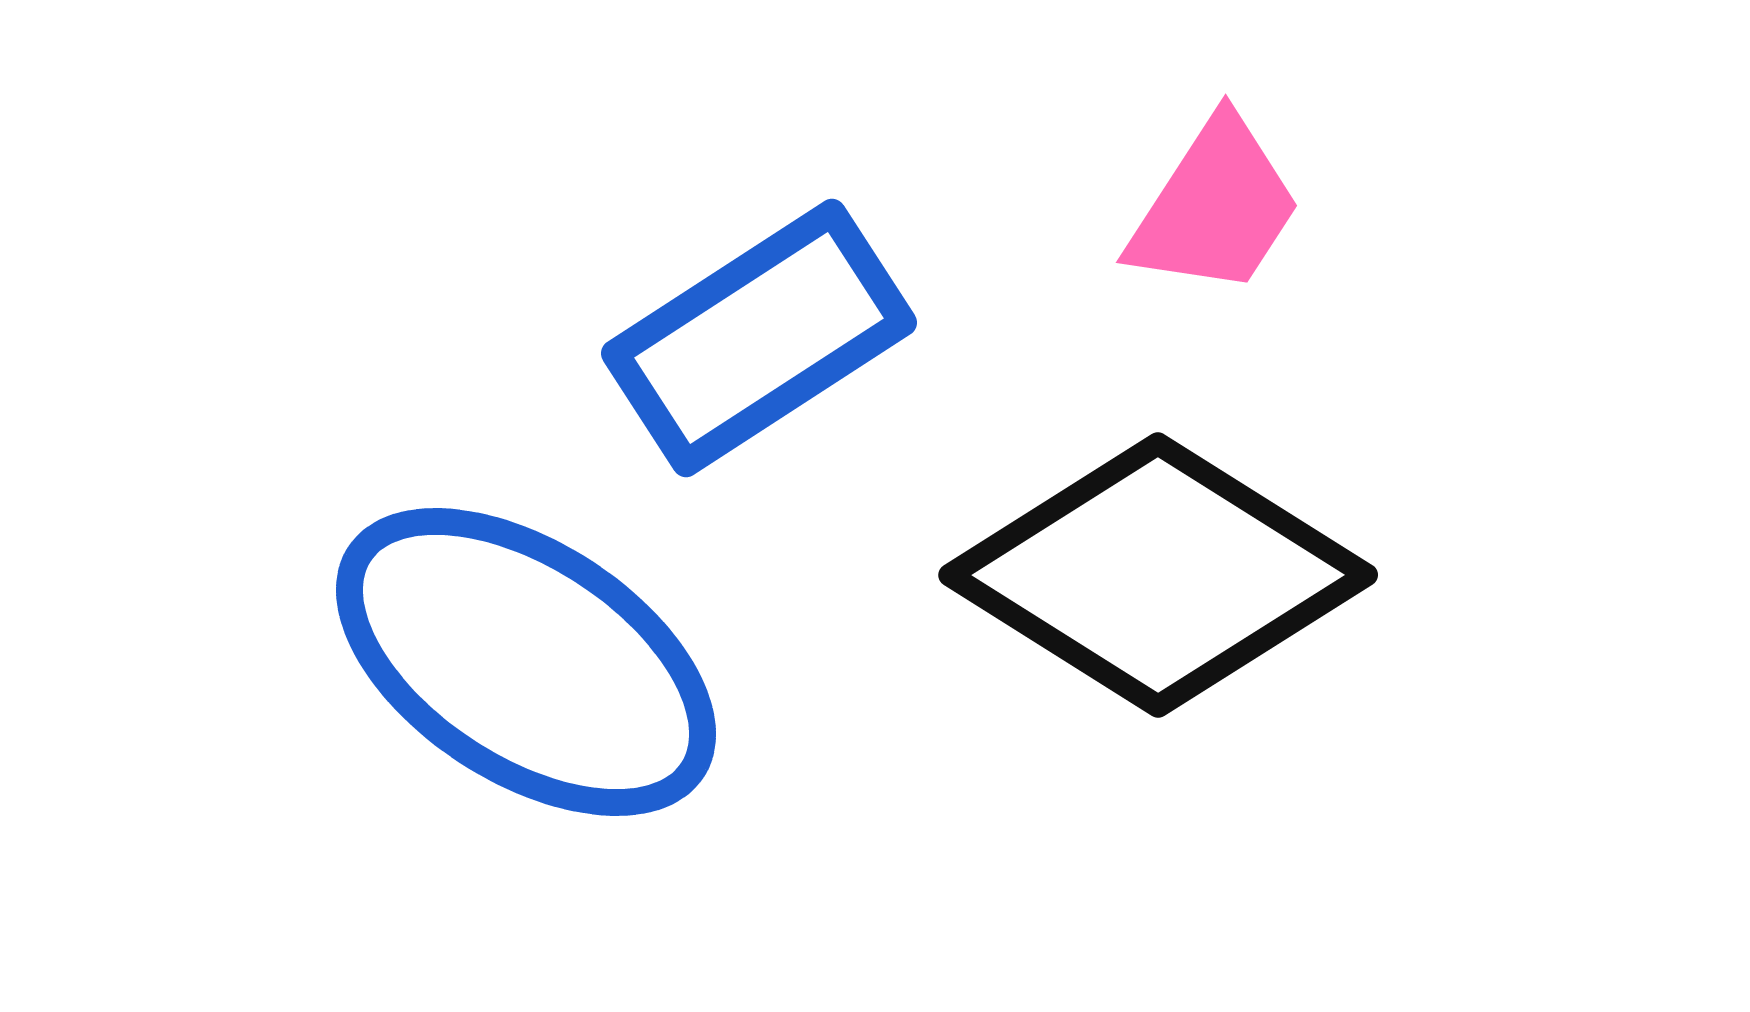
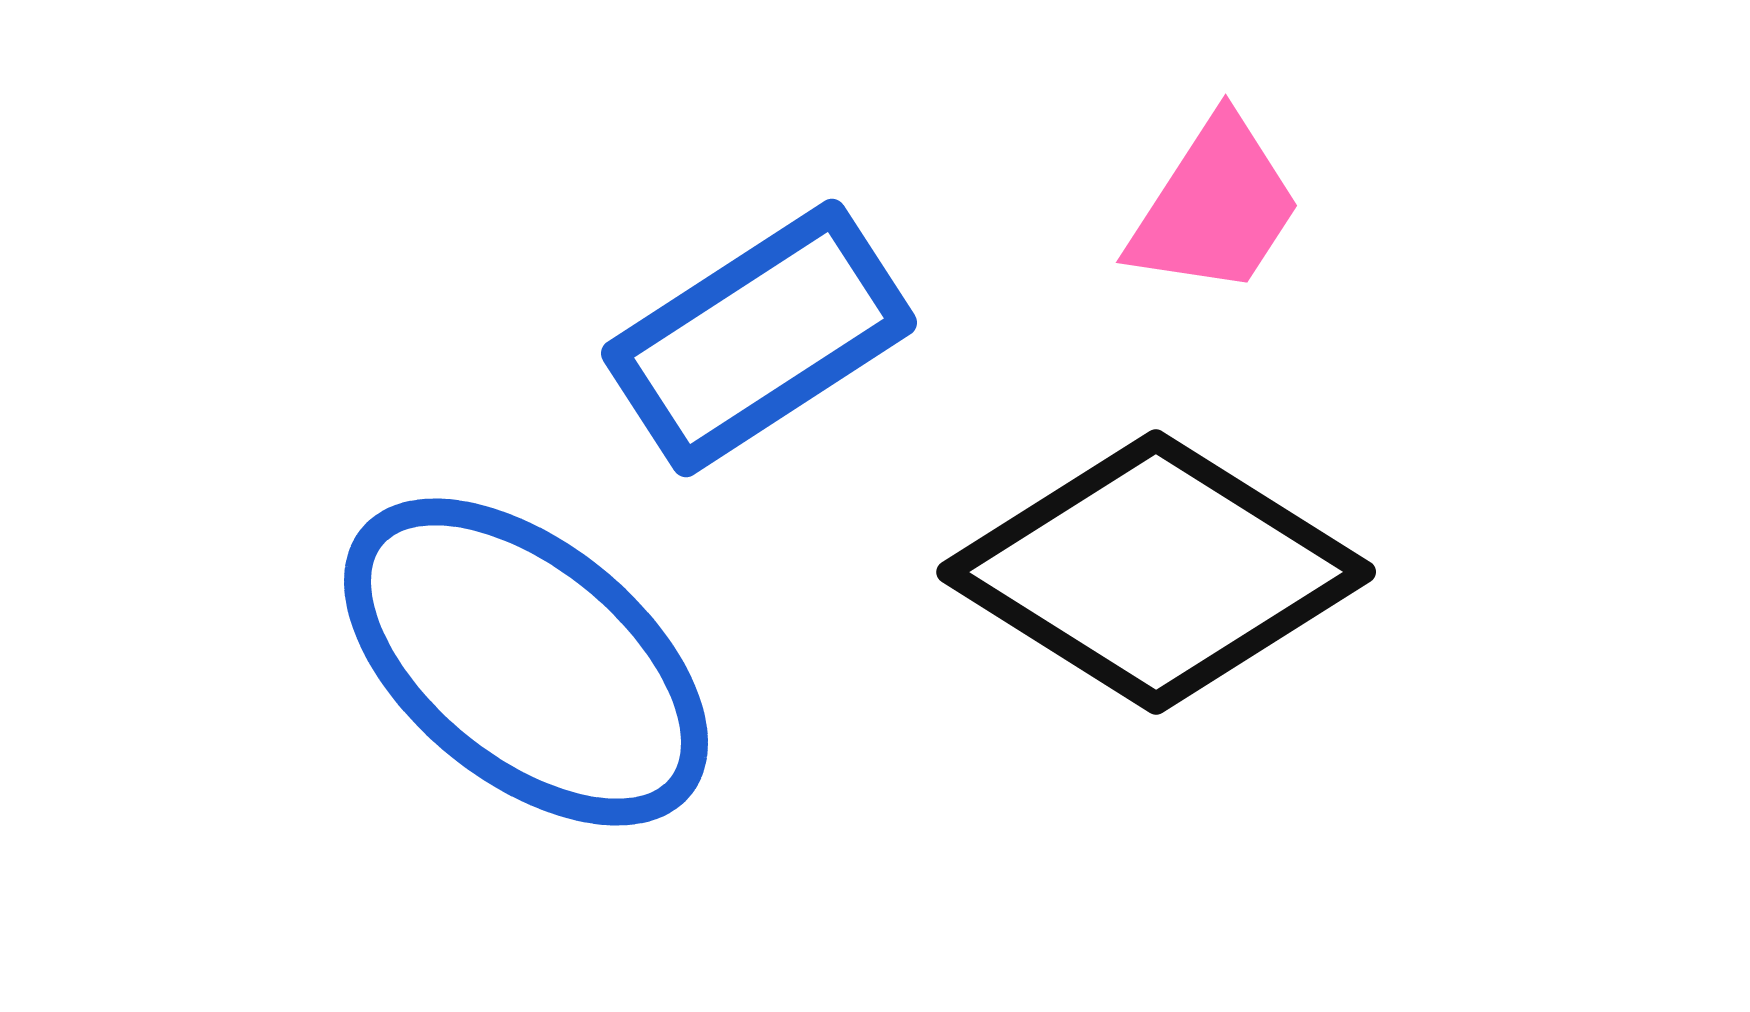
black diamond: moved 2 px left, 3 px up
blue ellipse: rotated 6 degrees clockwise
